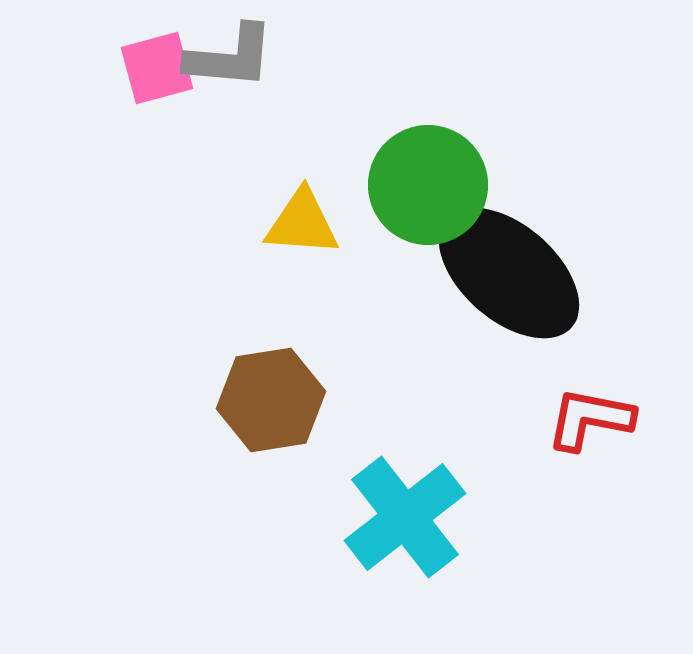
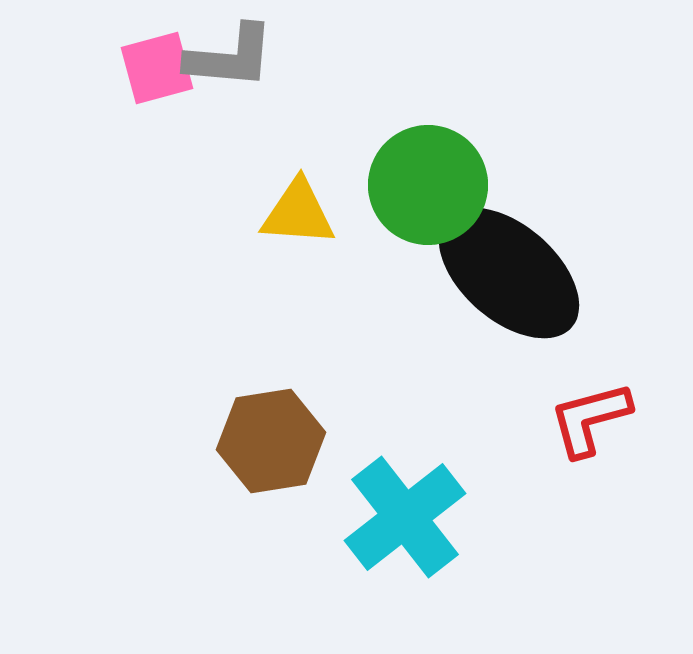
yellow triangle: moved 4 px left, 10 px up
brown hexagon: moved 41 px down
red L-shape: rotated 26 degrees counterclockwise
